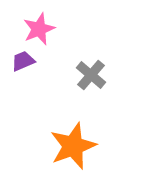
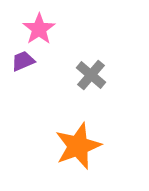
pink star: rotated 12 degrees counterclockwise
orange star: moved 5 px right
